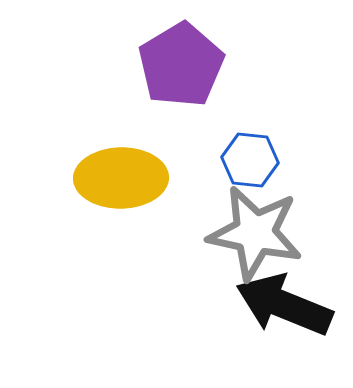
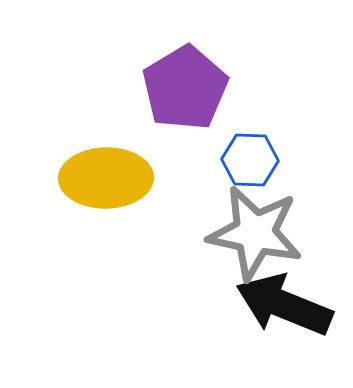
purple pentagon: moved 4 px right, 23 px down
blue hexagon: rotated 4 degrees counterclockwise
yellow ellipse: moved 15 px left
